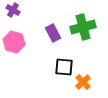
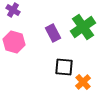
green cross: rotated 20 degrees counterclockwise
